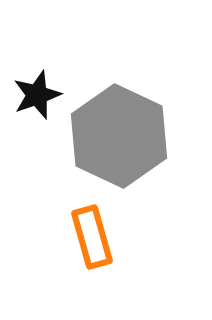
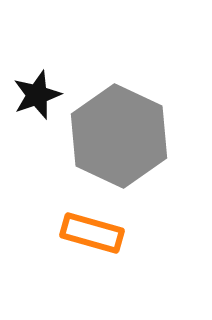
orange rectangle: moved 4 px up; rotated 58 degrees counterclockwise
